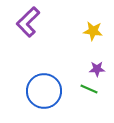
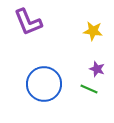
purple L-shape: rotated 68 degrees counterclockwise
purple star: rotated 21 degrees clockwise
blue circle: moved 7 px up
